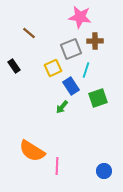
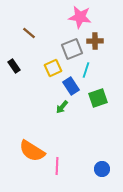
gray square: moved 1 px right
blue circle: moved 2 px left, 2 px up
